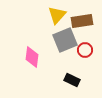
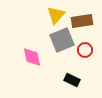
yellow triangle: moved 1 px left
gray square: moved 3 px left
pink diamond: rotated 20 degrees counterclockwise
